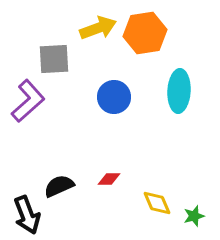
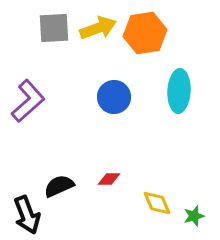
gray square: moved 31 px up
